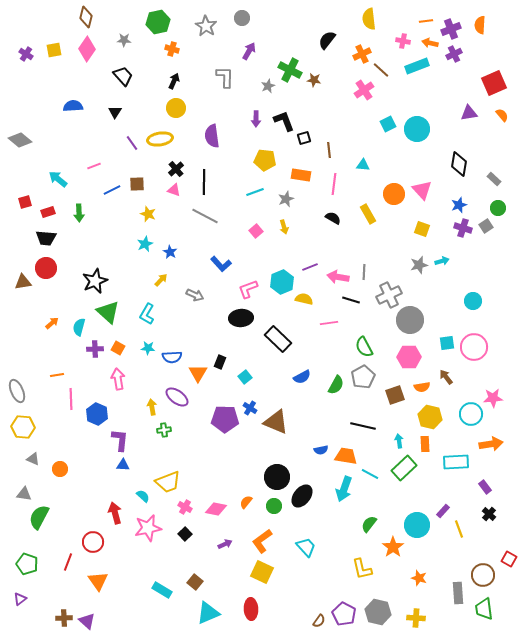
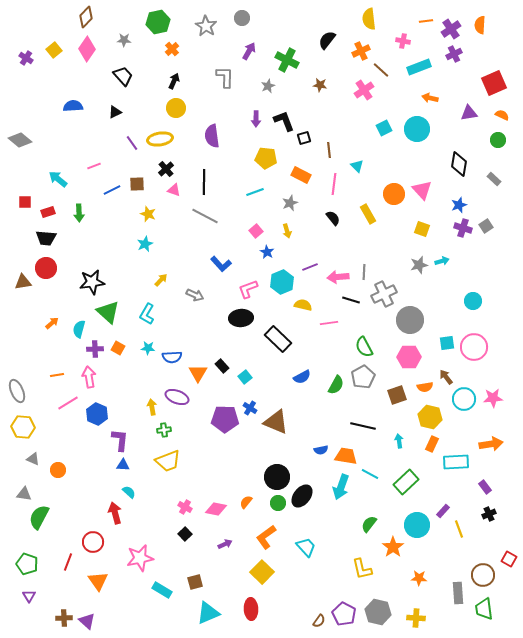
brown diamond at (86, 17): rotated 30 degrees clockwise
purple cross at (451, 29): rotated 12 degrees counterclockwise
orange arrow at (430, 43): moved 55 px down
orange cross at (172, 49): rotated 32 degrees clockwise
yellow square at (54, 50): rotated 28 degrees counterclockwise
purple cross at (26, 54): moved 4 px down
orange cross at (362, 54): moved 1 px left, 3 px up
cyan rectangle at (417, 66): moved 2 px right, 1 px down
green cross at (290, 70): moved 3 px left, 10 px up
brown star at (314, 80): moved 6 px right, 5 px down
black triangle at (115, 112): rotated 32 degrees clockwise
orange semicircle at (502, 115): rotated 24 degrees counterclockwise
cyan square at (388, 124): moved 4 px left, 4 px down
yellow pentagon at (265, 160): moved 1 px right, 2 px up
cyan triangle at (363, 165): moved 6 px left, 1 px down; rotated 40 degrees clockwise
black cross at (176, 169): moved 10 px left
orange rectangle at (301, 175): rotated 18 degrees clockwise
gray star at (286, 199): moved 4 px right, 4 px down
red square at (25, 202): rotated 16 degrees clockwise
green circle at (498, 208): moved 68 px up
black semicircle at (333, 218): rotated 21 degrees clockwise
yellow arrow at (284, 227): moved 3 px right, 4 px down
blue star at (170, 252): moved 97 px right
pink arrow at (338, 277): rotated 15 degrees counterclockwise
black star at (95, 281): moved 3 px left, 1 px down; rotated 15 degrees clockwise
gray cross at (389, 295): moved 5 px left, 1 px up
yellow semicircle at (304, 299): moved 1 px left, 6 px down
cyan semicircle at (79, 327): moved 2 px down
black rectangle at (220, 362): moved 2 px right, 4 px down; rotated 64 degrees counterclockwise
pink arrow at (118, 379): moved 29 px left, 2 px up
orange semicircle at (422, 387): moved 3 px right
brown square at (395, 395): moved 2 px right
purple ellipse at (177, 397): rotated 15 degrees counterclockwise
pink line at (71, 399): moved 3 px left, 4 px down; rotated 60 degrees clockwise
cyan circle at (471, 414): moved 7 px left, 15 px up
orange rectangle at (425, 444): moved 7 px right; rotated 28 degrees clockwise
green rectangle at (404, 468): moved 2 px right, 14 px down
orange circle at (60, 469): moved 2 px left, 1 px down
yellow trapezoid at (168, 482): moved 21 px up
cyan arrow at (344, 489): moved 3 px left, 2 px up
cyan semicircle at (143, 496): moved 14 px left, 4 px up
green circle at (274, 506): moved 4 px right, 3 px up
black cross at (489, 514): rotated 24 degrees clockwise
pink star at (148, 528): moved 8 px left, 30 px down
orange L-shape at (262, 541): moved 4 px right, 4 px up
yellow square at (262, 572): rotated 20 degrees clockwise
orange star at (419, 578): rotated 14 degrees counterclockwise
brown square at (195, 582): rotated 35 degrees clockwise
purple triangle at (20, 599): moved 9 px right, 3 px up; rotated 24 degrees counterclockwise
